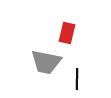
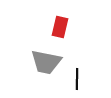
red rectangle: moved 7 px left, 6 px up
